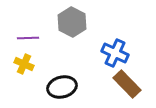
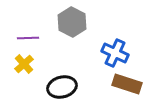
yellow cross: rotated 24 degrees clockwise
brown rectangle: rotated 28 degrees counterclockwise
